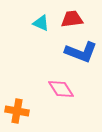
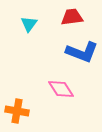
red trapezoid: moved 2 px up
cyan triangle: moved 12 px left, 1 px down; rotated 42 degrees clockwise
blue L-shape: moved 1 px right
